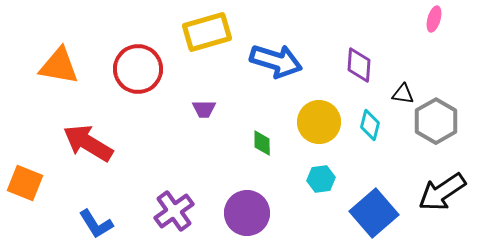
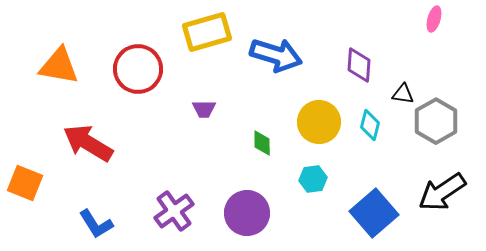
blue arrow: moved 6 px up
cyan hexagon: moved 8 px left
